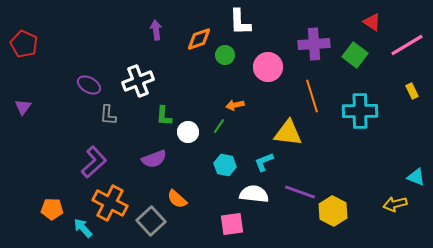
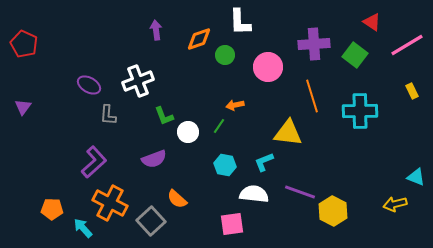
green L-shape: rotated 25 degrees counterclockwise
